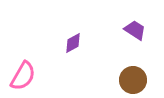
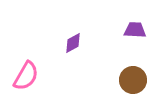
purple trapezoid: rotated 30 degrees counterclockwise
pink semicircle: moved 3 px right
